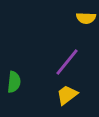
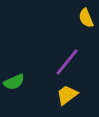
yellow semicircle: rotated 66 degrees clockwise
green semicircle: rotated 60 degrees clockwise
